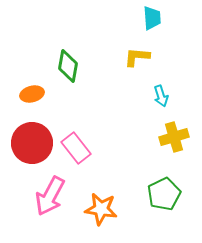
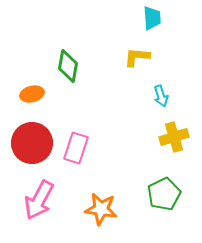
pink rectangle: rotated 56 degrees clockwise
pink arrow: moved 11 px left, 4 px down
